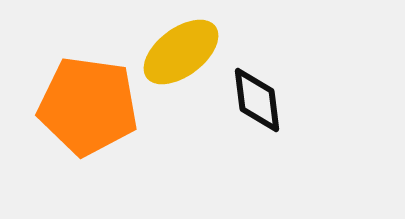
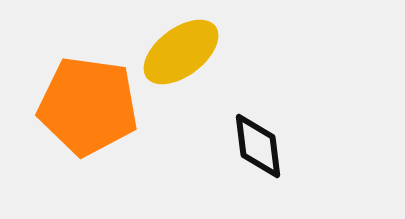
black diamond: moved 1 px right, 46 px down
